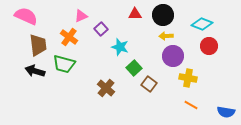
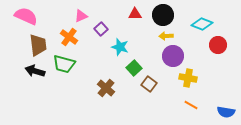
red circle: moved 9 px right, 1 px up
